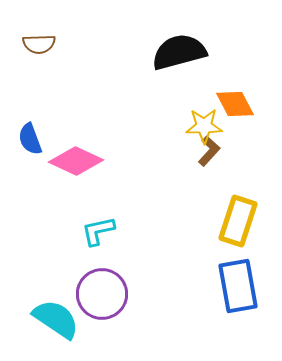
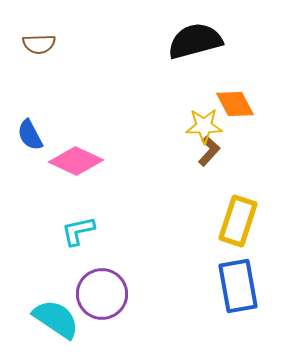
black semicircle: moved 16 px right, 11 px up
blue semicircle: moved 4 px up; rotated 8 degrees counterclockwise
cyan L-shape: moved 20 px left
